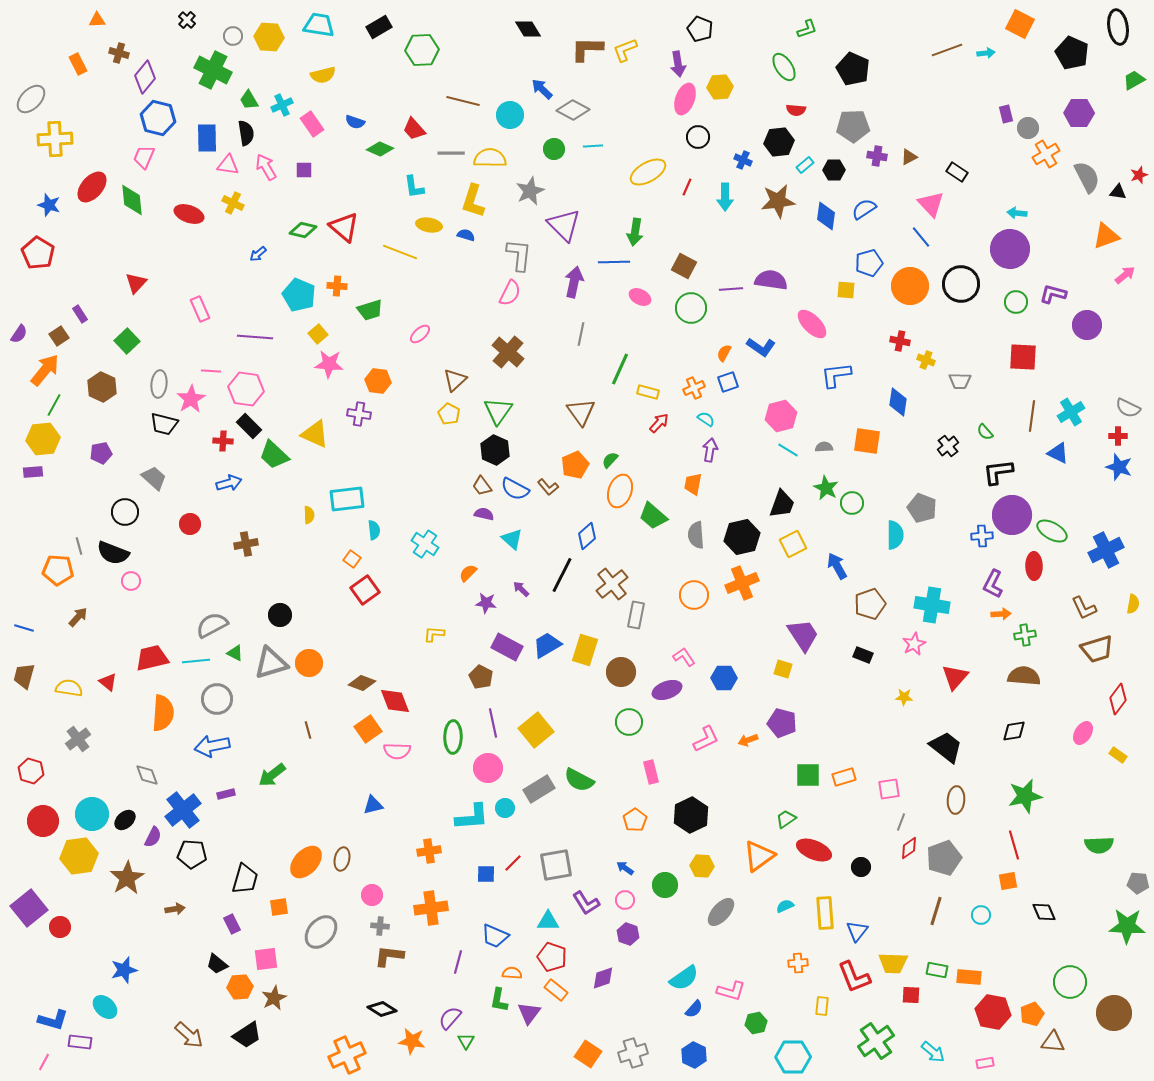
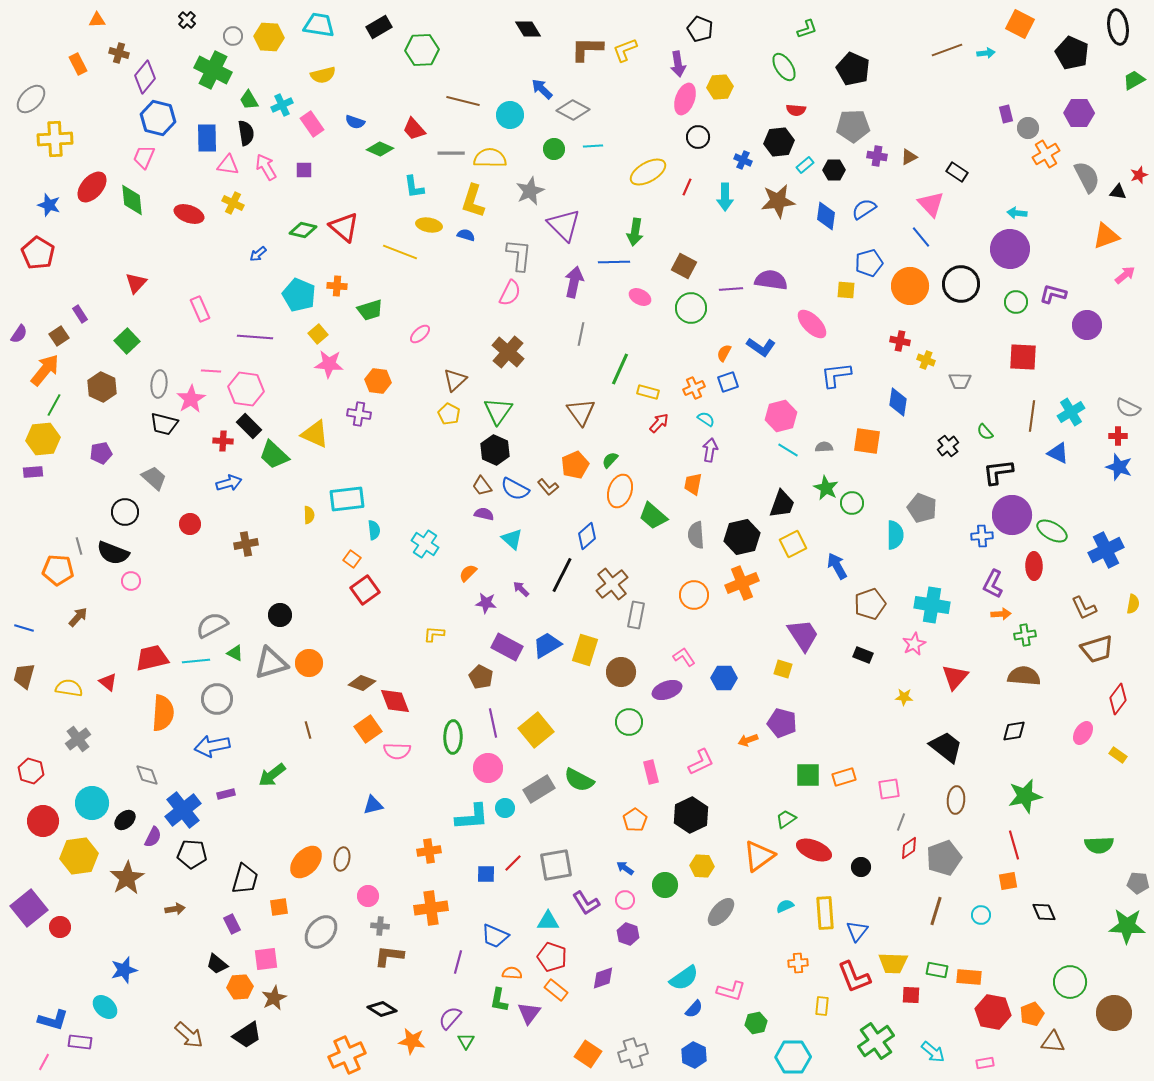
pink L-shape at (706, 739): moved 5 px left, 23 px down
cyan circle at (92, 814): moved 11 px up
pink circle at (372, 895): moved 4 px left, 1 px down
